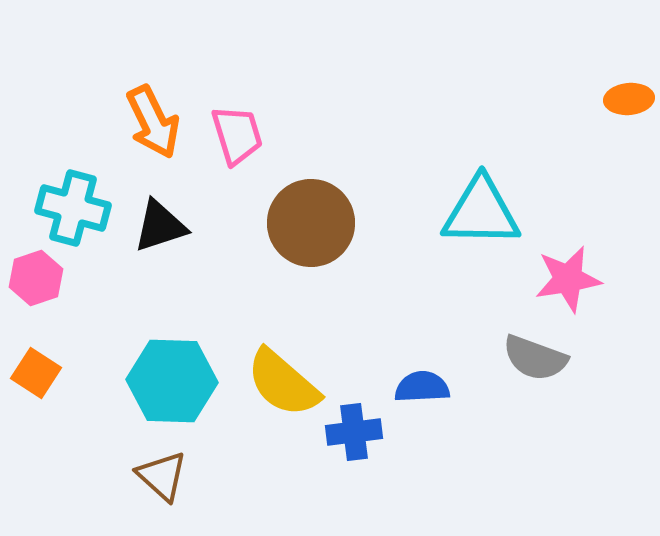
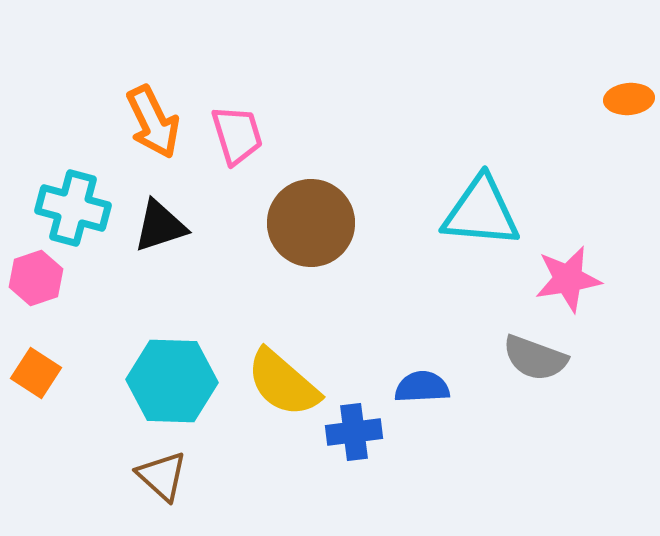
cyan triangle: rotated 4 degrees clockwise
